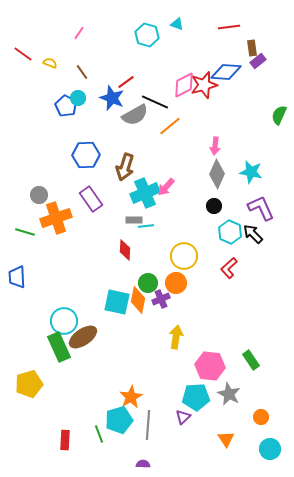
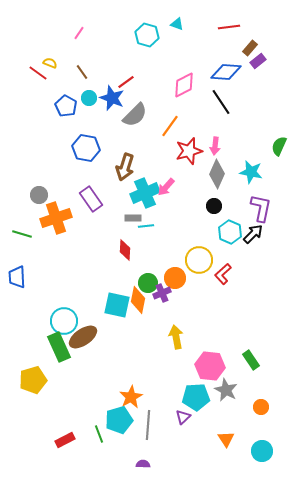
brown rectangle at (252, 48): moved 2 px left; rotated 49 degrees clockwise
red line at (23, 54): moved 15 px right, 19 px down
red star at (204, 85): moved 15 px left, 66 px down
cyan circle at (78, 98): moved 11 px right
black line at (155, 102): moved 66 px right; rotated 32 degrees clockwise
gray semicircle at (135, 115): rotated 16 degrees counterclockwise
green semicircle at (279, 115): moved 31 px down
orange line at (170, 126): rotated 15 degrees counterclockwise
blue hexagon at (86, 155): moved 7 px up; rotated 12 degrees clockwise
purple L-shape at (261, 208): rotated 36 degrees clockwise
gray rectangle at (134, 220): moved 1 px left, 2 px up
green line at (25, 232): moved 3 px left, 2 px down
black arrow at (253, 234): rotated 90 degrees clockwise
yellow circle at (184, 256): moved 15 px right, 4 px down
red L-shape at (229, 268): moved 6 px left, 6 px down
orange circle at (176, 283): moved 1 px left, 5 px up
purple cross at (161, 299): moved 1 px right, 6 px up
cyan square at (117, 302): moved 3 px down
yellow arrow at (176, 337): rotated 20 degrees counterclockwise
yellow pentagon at (29, 384): moved 4 px right, 4 px up
gray star at (229, 394): moved 3 px left, 4 px up
orange circle at (261, 417): moved 10 px up
red rectangle at (65, 440): rotated 60 degrees clockwise
cyan circle at (270, 449): moved 8 px left, 2 px down
